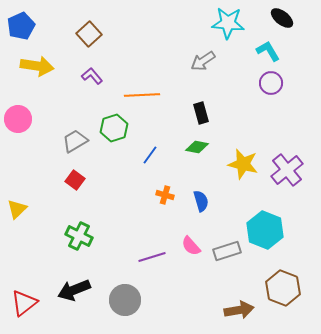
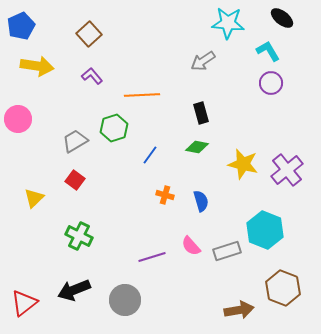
yellow triangle: moved 17 px right, 11 px up
